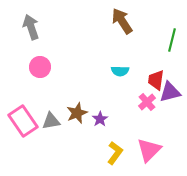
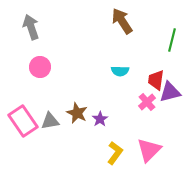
brown star: rotated 25 degrees counterclockwise
gray triangle: moved 1 px left
